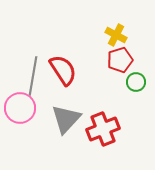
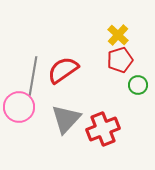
yellow cross: moved 2 px right; rotated 15 degrees clockwise
red semicircle: rotated 92 degrees counterclockwise
green circle: moved 2 px right, 3 px down
pink circle: moved 1 px left, 1 px up
